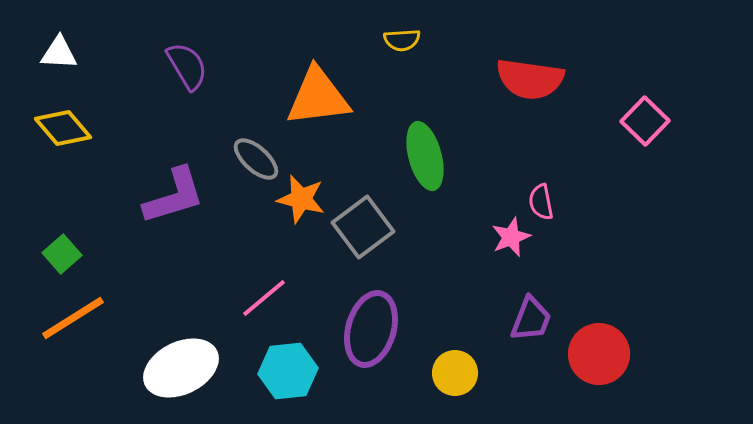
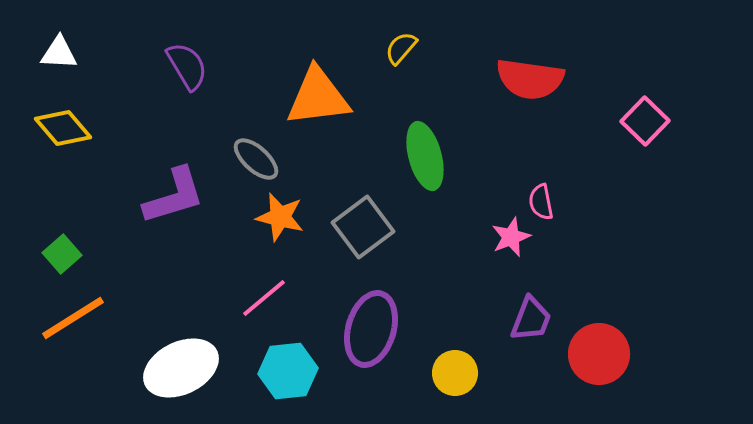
yellow semicircle: moved 1 px left, 8 px down; rotated 135 degrees clockwise
orange star: moved 21 px left, 18 px down
